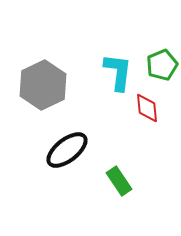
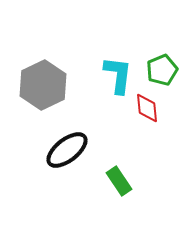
green pentagon: moved 5 px down
cyan L-shape: moved 3 px down
